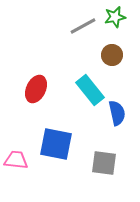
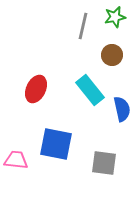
gray line: rotated 48 degrees counterclockwise
blue semicircle: moved 5 px right, 4 px up
